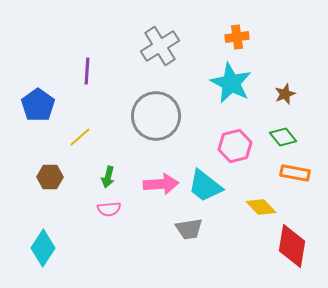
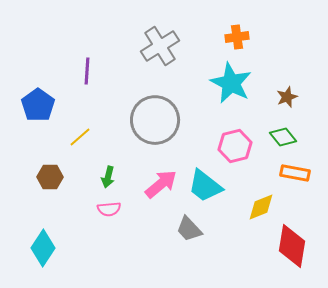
brown star: moved 2 px right, 3 px down
gray circle: moved 1 px left, 4 px down
pink arrow: rotated 36 degrees counterclockwise
yellow diamond: rotated 68 degrees counterclockwise
gray trapezoid: rotated 56 degrees clockwise
